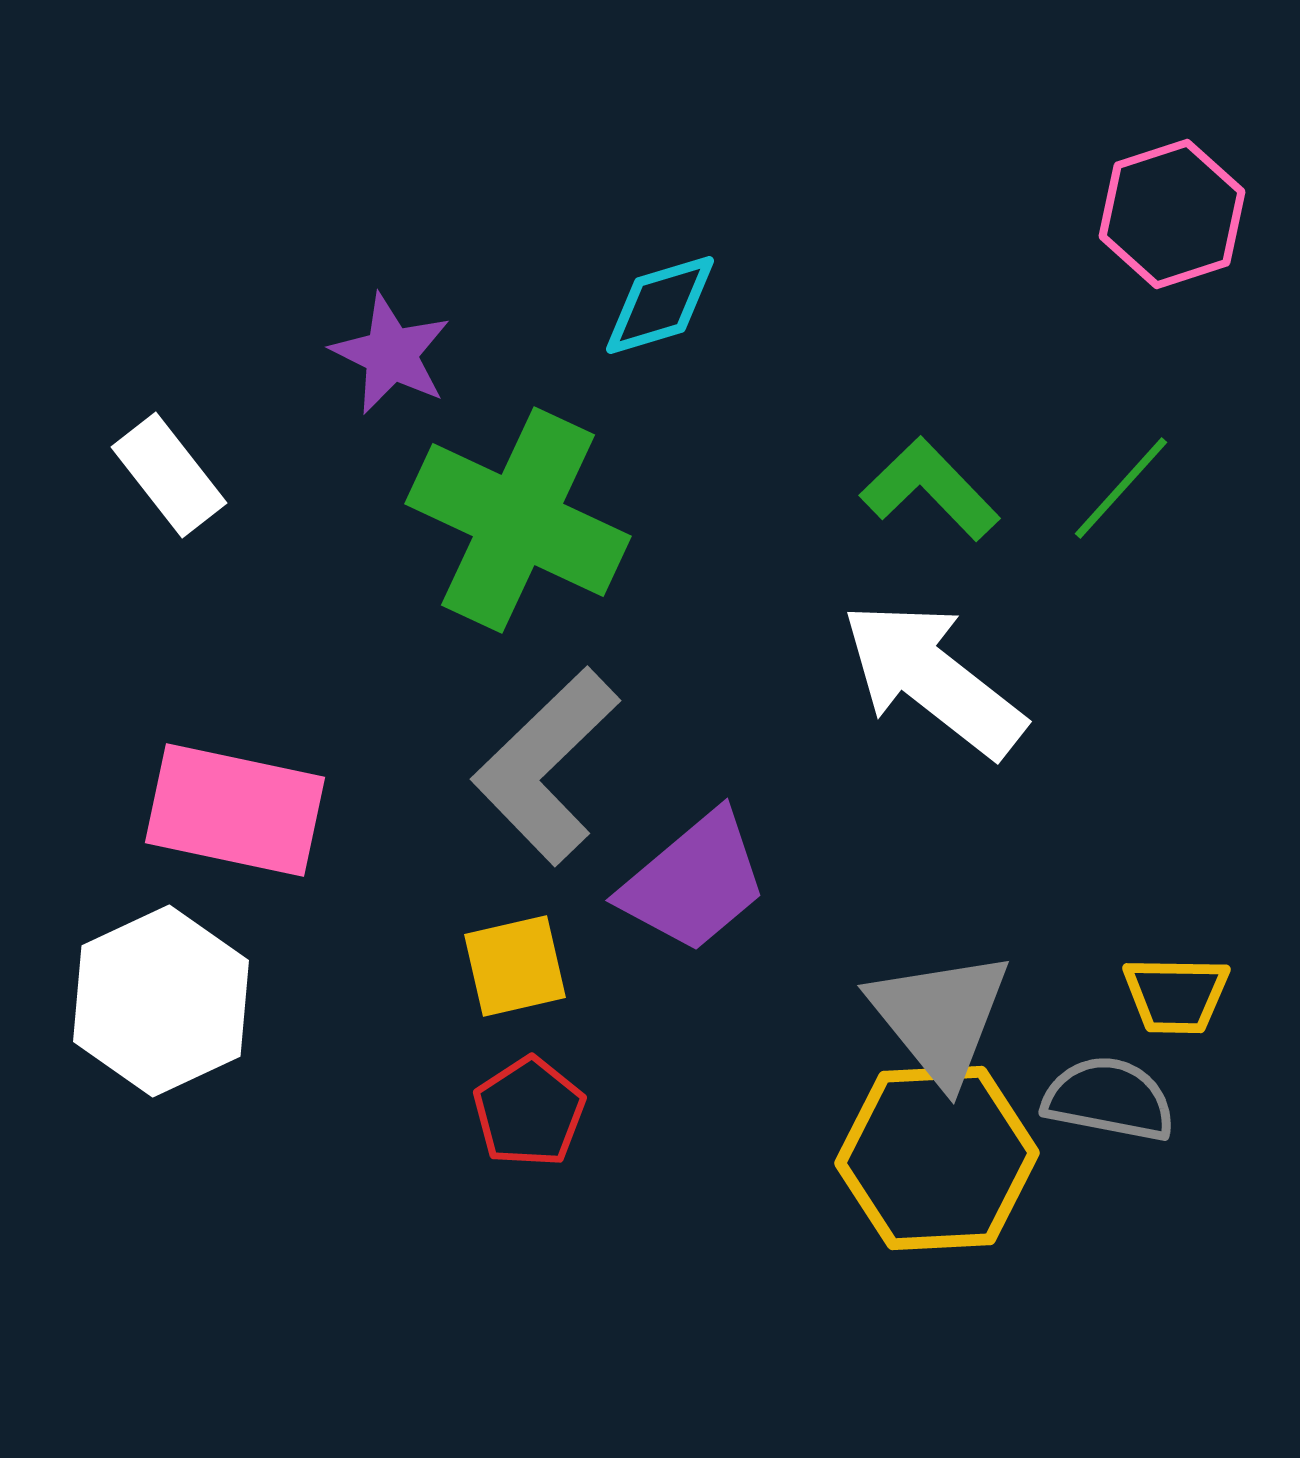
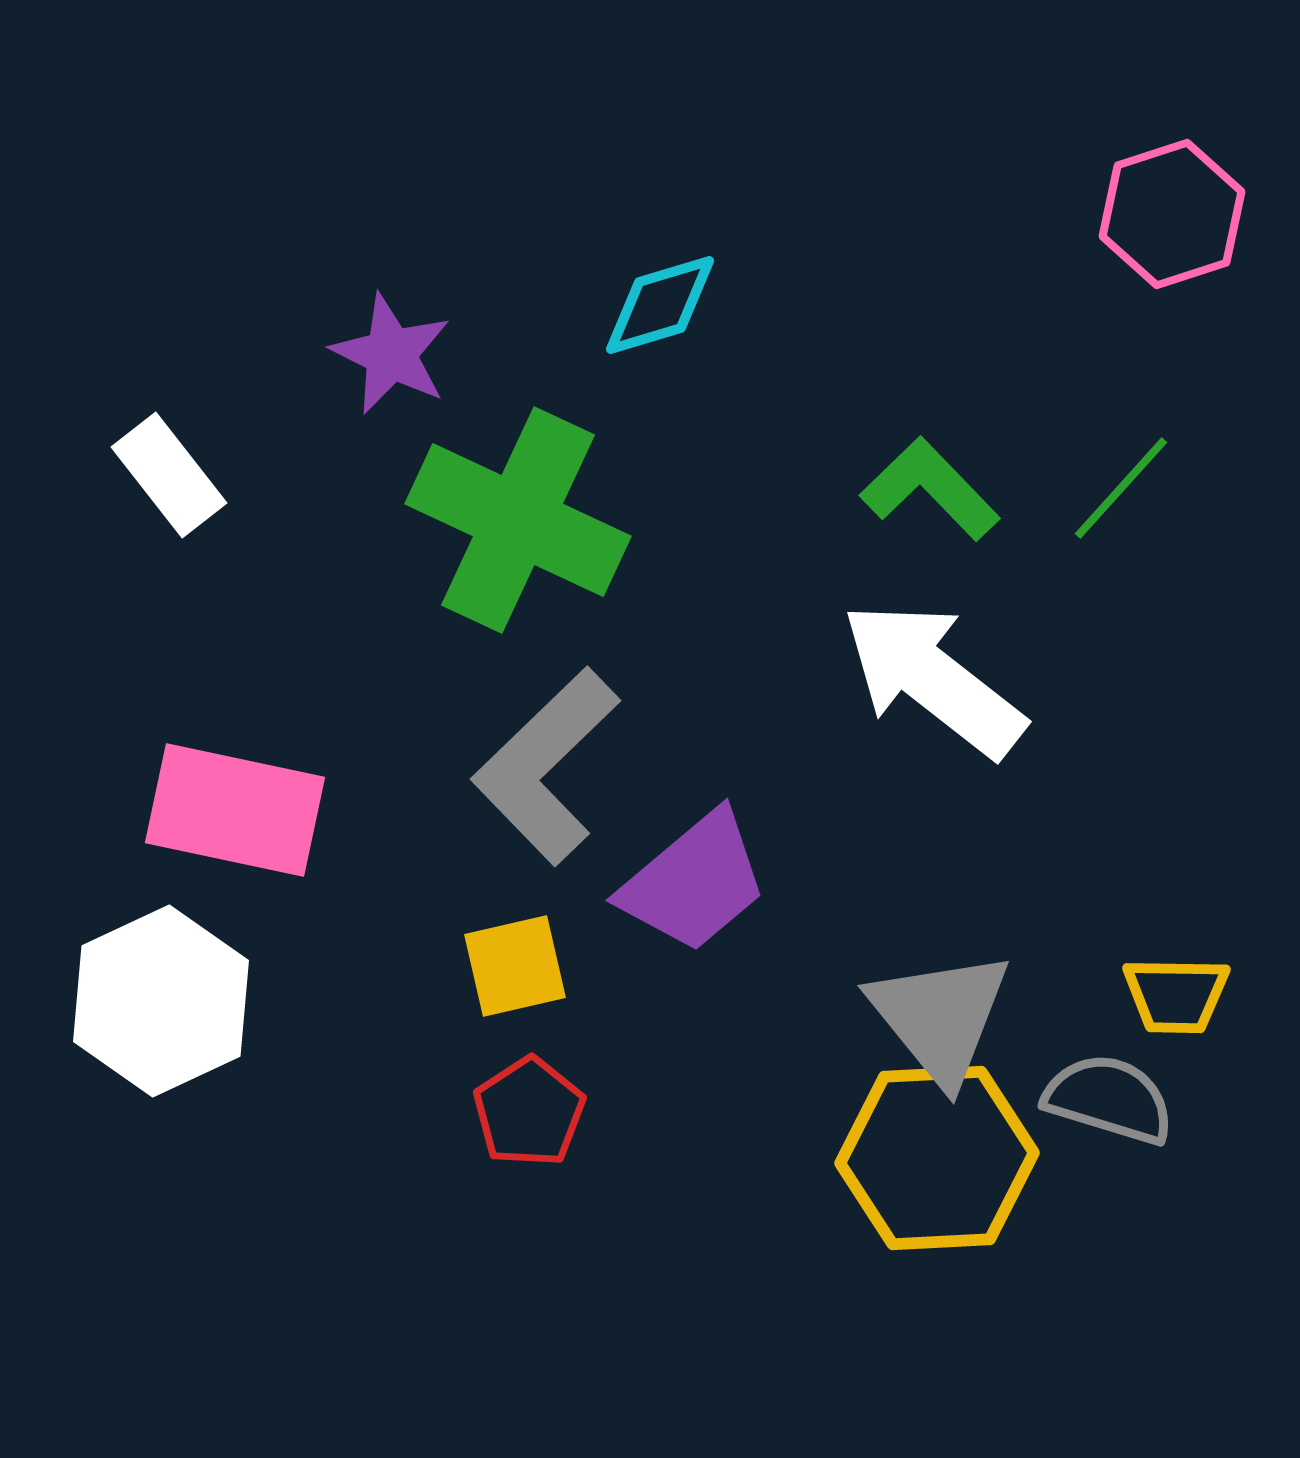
gray semicircle: rotated 6 degrees clockwise
